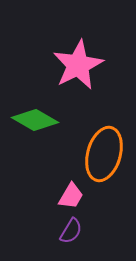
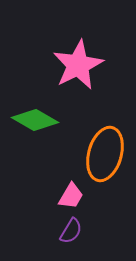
orange ellipse: moved 1 px right
